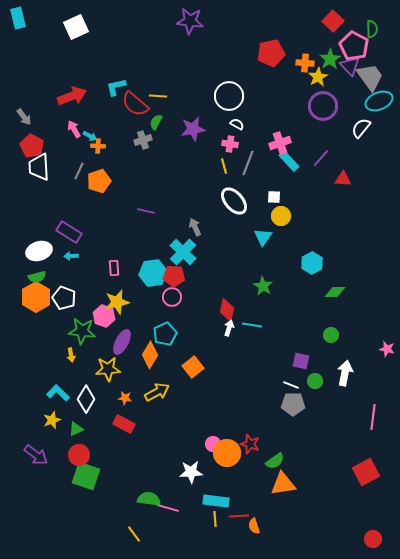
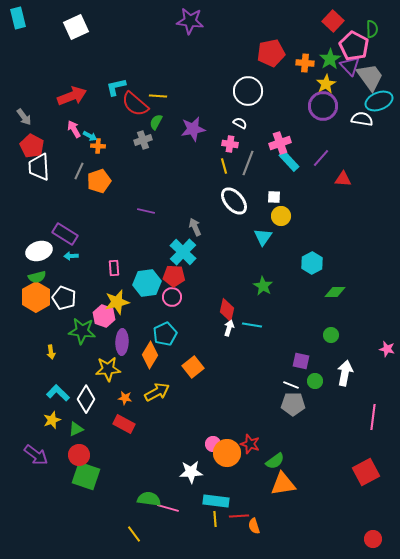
yellow star at (318, 77): moved 8 px right, 7 px down
white circle at (229, 96): moved 19 px right, 5 px up
white semicircle at (237, 124): moved 3 px right, 1 px up
white semicircle at (361, 128): moved 1 px right, 9 px up; rotated 60 degrees clockwise
purple rectangle at (69, 232): moved 4 px left, 2 px down
cyan hexagon at (153, 273): moved 6 px left, 10 px down
purple ellipse at (122, 342): rotated 25 degrees counterclockwise
yellow arrow at (71, 355): moved 20 px left, 3 px up
